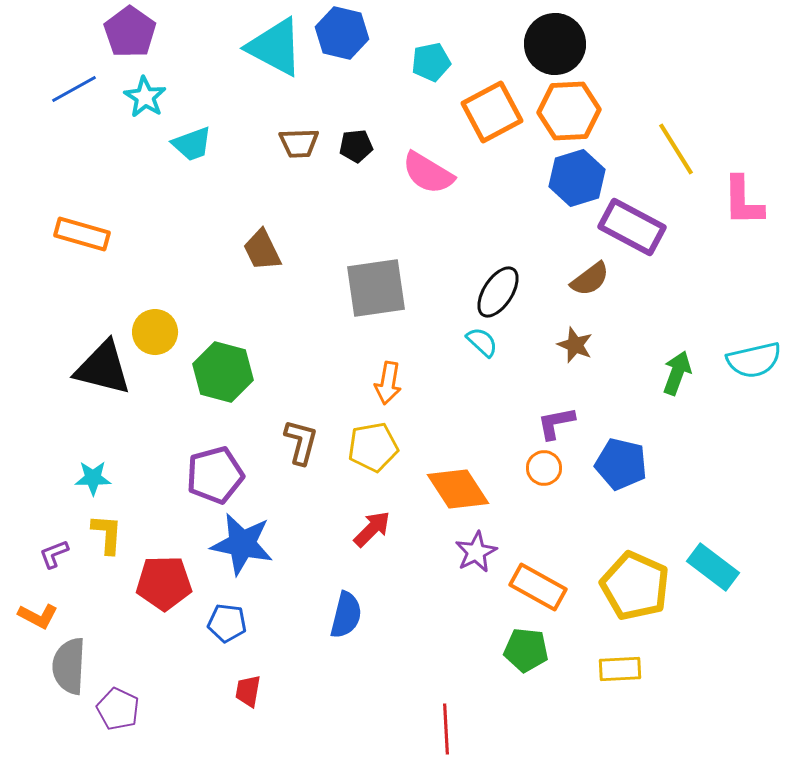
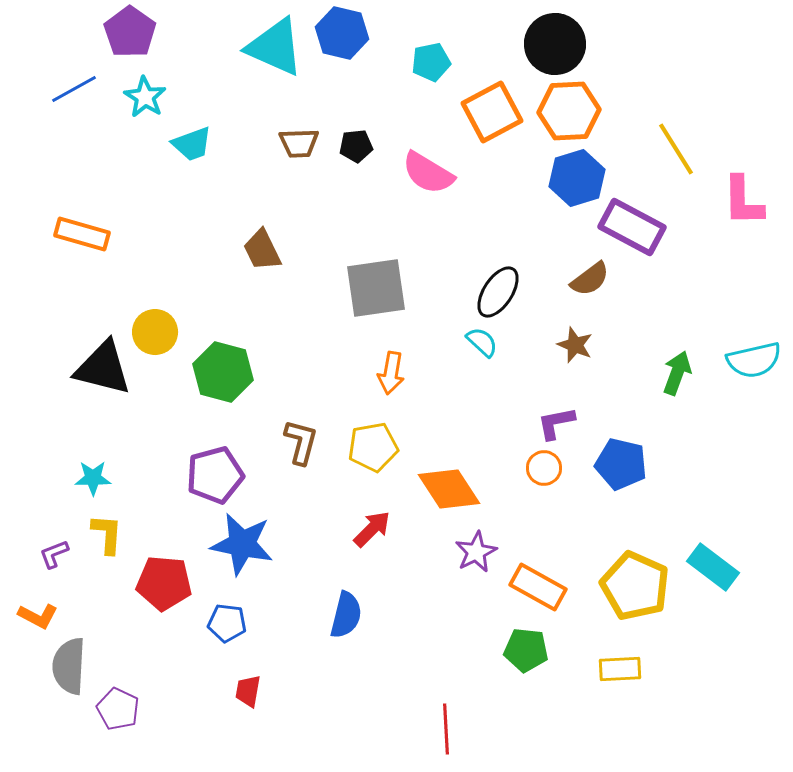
cyan triangle at (275, 47): rotated 4 degrees counterclockwise
orange arrow at (388, 383): moved 3 px right, 10 px up
orange diamond at (458, 489): moved 9 px left
red pentagon at (164, 583): rotated 6 degrees clockwise
